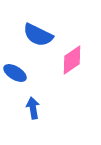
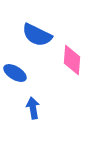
blue semicircle: moved 1 px left
pink diamond: rotated 52 degrees counterclockwise
